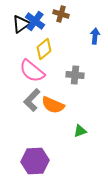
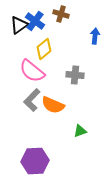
black triangle: moved 2 px left, 1 px down
